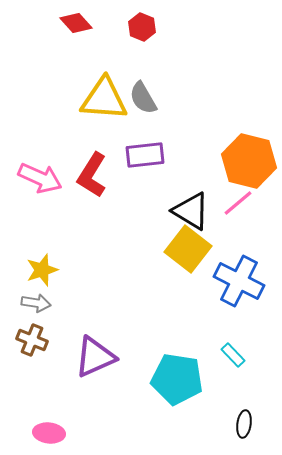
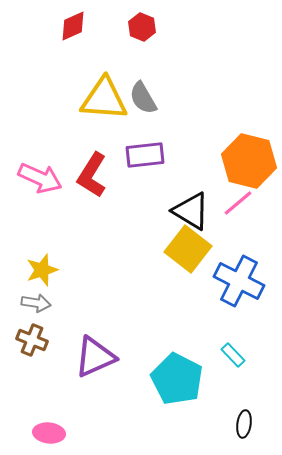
red diamond: moved 3 px left, 3 px down; rotated 72 degrees counterclockwise
cyan pentagon: rotated 18 degrees clockwise
